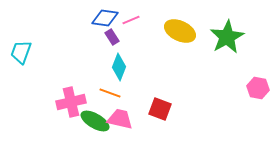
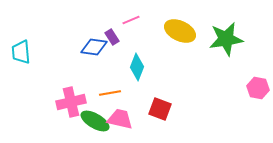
blue diamond: moved 11 px left, 29 px down
green star: moved 1 px left, 2 px down; rotated 20 degrees clockwise
cyan trapezoid: rotated 25 degrees counterclockwise
cyan diamond: moved 18 px right
orange line: rotated 30 degrees counterclockwise
